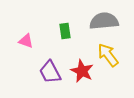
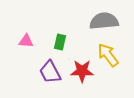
green rectangle: moved 5 px left, 11 px down; rotated 21 degrees clockwise
pink triangle: rotated 14 degrees counterclockwise
red star: rotated 25 degrees counterclockwise
